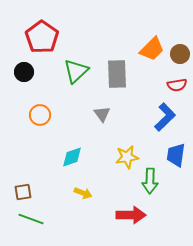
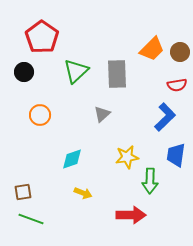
brown circle: moved 2 px up
gray triangle: rotated 24 degrees clockwise
cyan diamond: moved 2 px down
